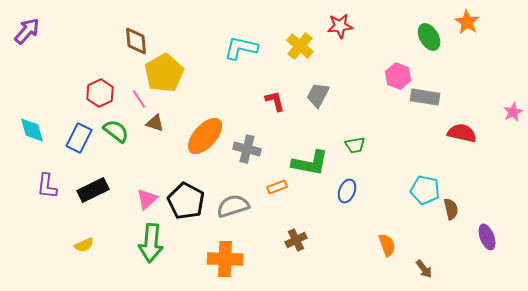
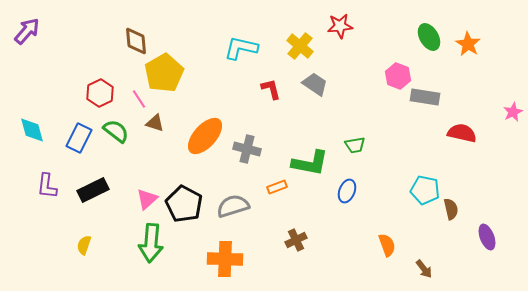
orange star: moved 1 px right, 22 px down
gray trapezoid: moved 3 px left, 11 px up; rotated 96 degrees clockwise
red L-shape: moved 4 px left, 12 px up
black pentagon: moved 2 px left, 3 px down
yellow semicircle: rotated 132 degrees clockwise
